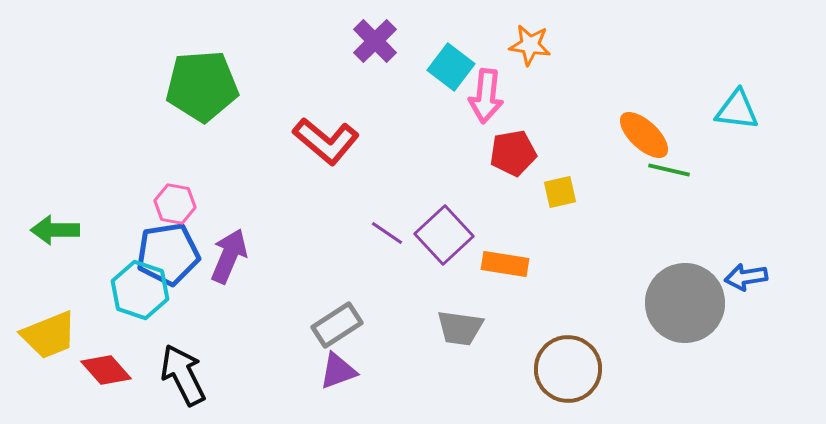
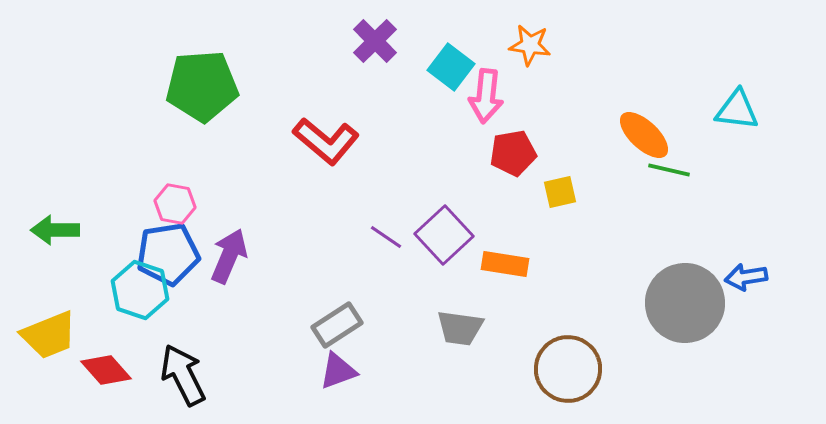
purple line: moved 1 px left, 4 px down
